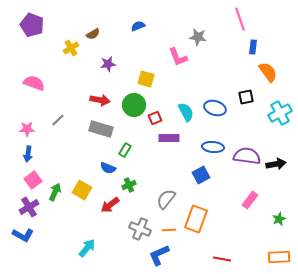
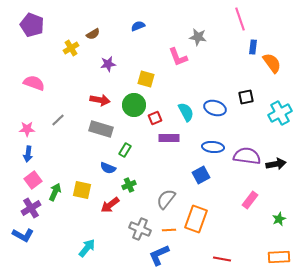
orange semicircle at (268, 72): moved 4 px right, 9 px up
yellow square at (82, 190): rotated 18 degrees counterclockwise
purple cross at (29, 207): moved 2 px right, 1 px down
